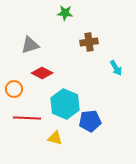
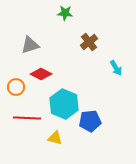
brown cross: rotated 30 degrees counterclockwise
red diamond: moved 1 px left, 1 px down
orange circle: moved 2 px right, 2 px up
cyan hexagon: moved 1 px left
